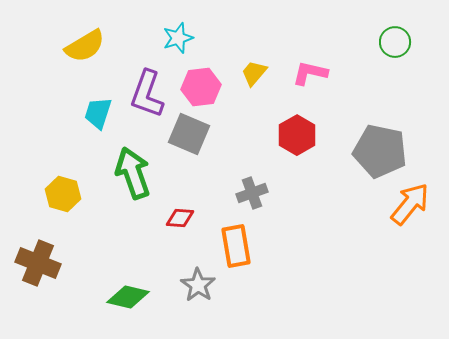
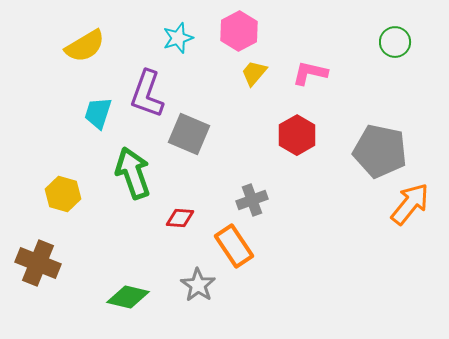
pink hexagon: moved 38 px right, 56 px up; rotated 21 degrees counterclockwise
gray cross: moved 7 px down
orange rectangle: moved 2 px left; rotated 24 degrees counterclockwise
